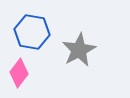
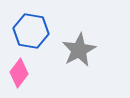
blue hexagon: moved 1 px left, 1 px up
